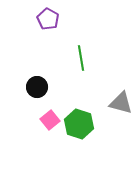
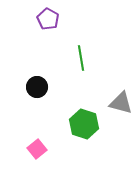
pink square: moved 13 px left, 29 px down
green hexagon: moved 5 px right
